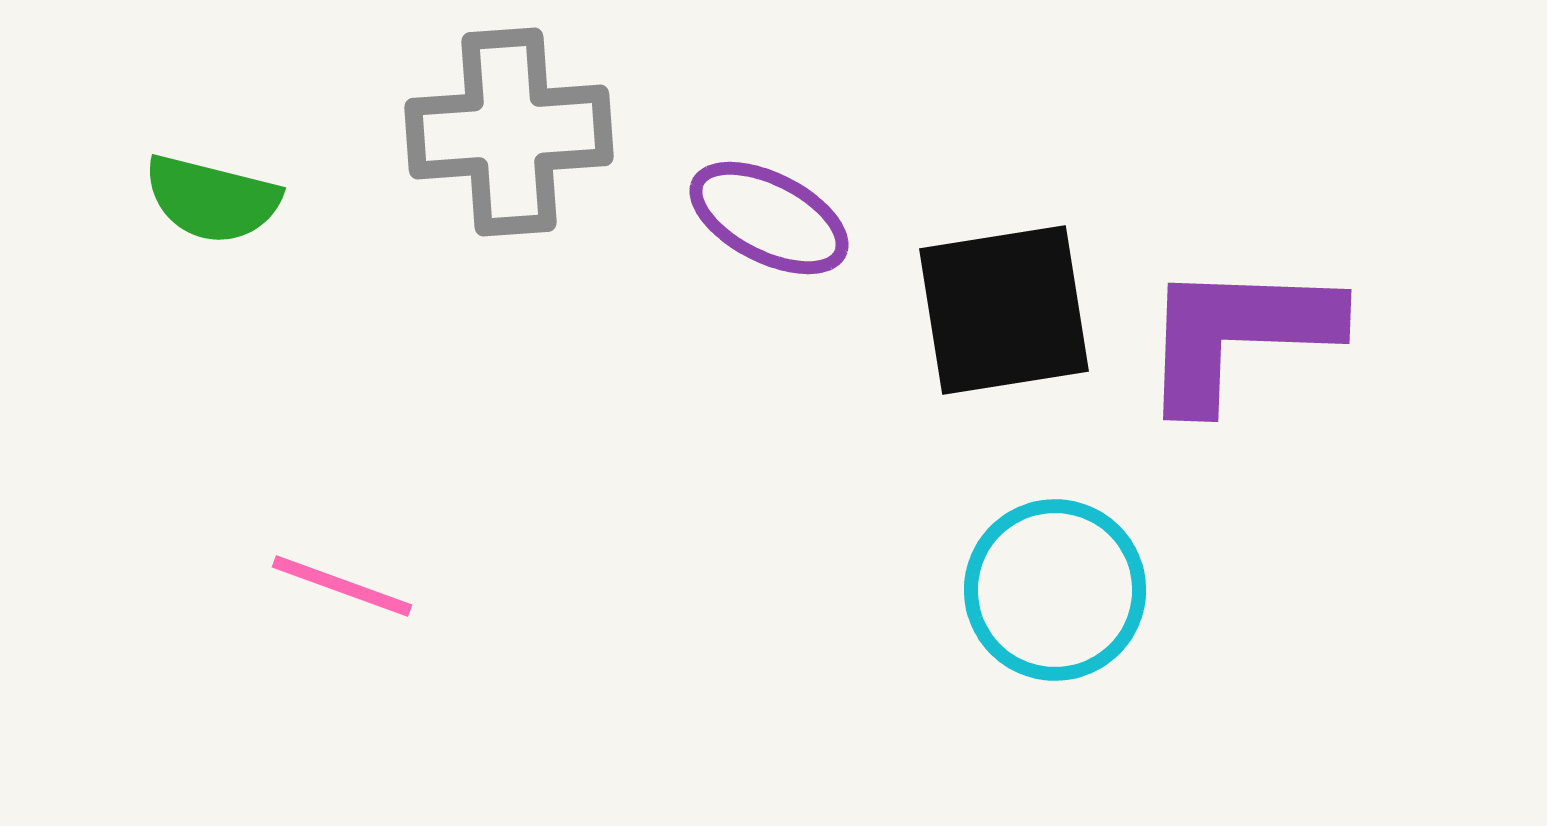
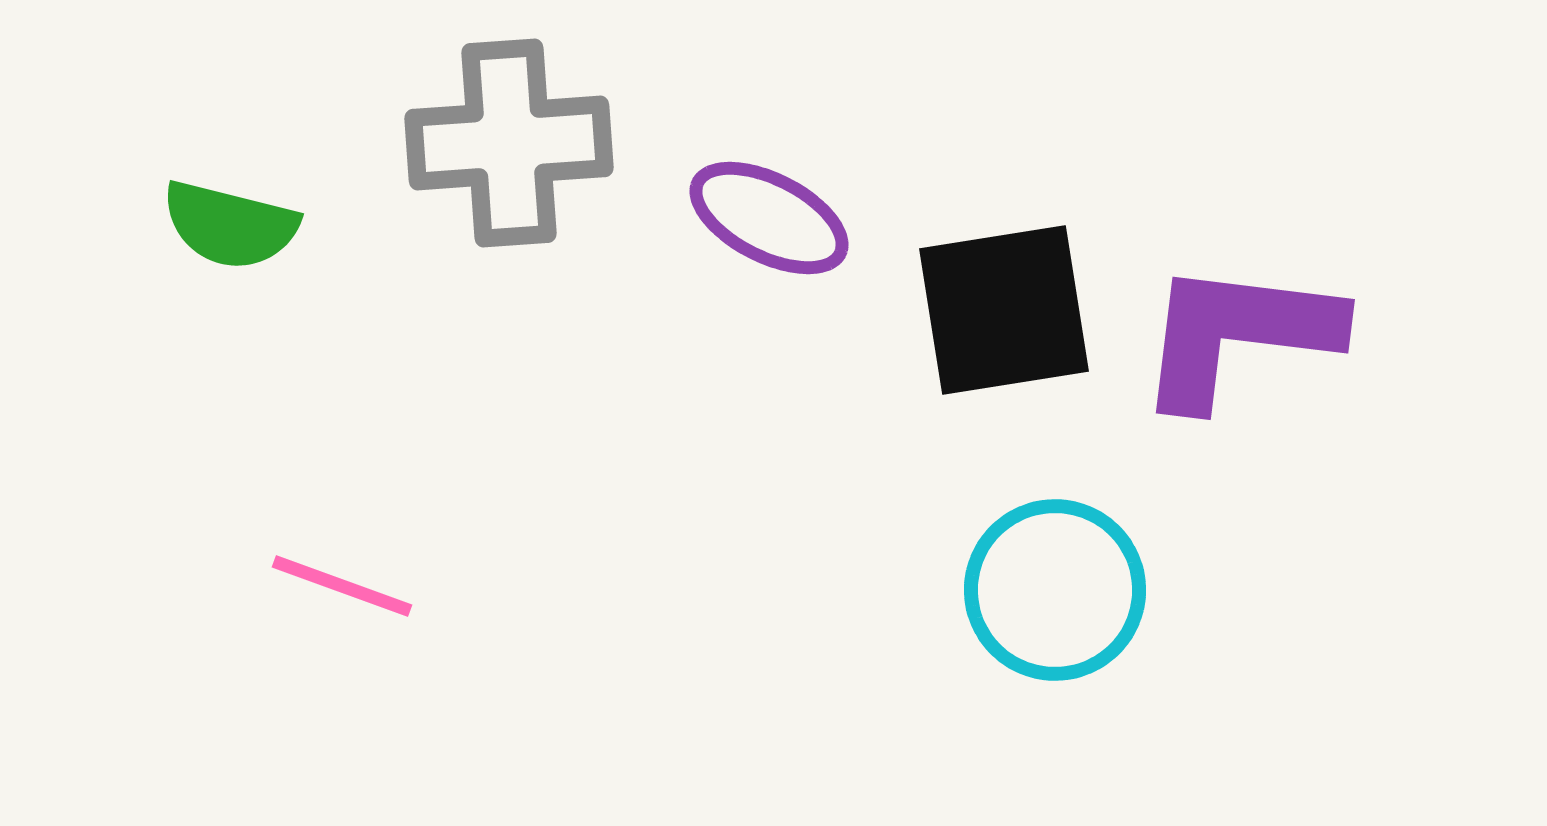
gray cross: moved 11 px down
green semicircle: moved 18 px right, 26 px down
purple L-shape: rotated 5 degrees clockwise
